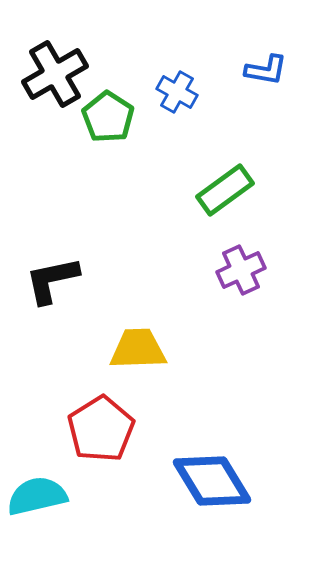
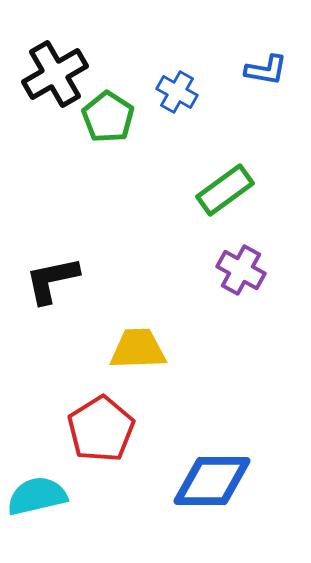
purple cross: rotated 36 degrees counterclockwise
blue diamond: rotated 58 degrees counterclockwise
